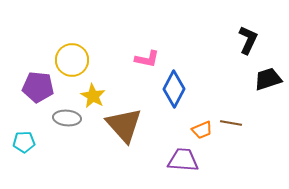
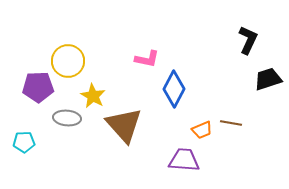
yellow circle: moved 4 px left, 1 px down
purple pentagon: rotated 8 degrees counterclockwise
purple trapezoid: moved 1 px right
